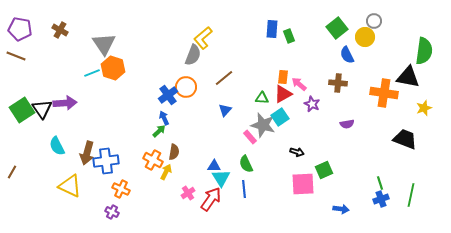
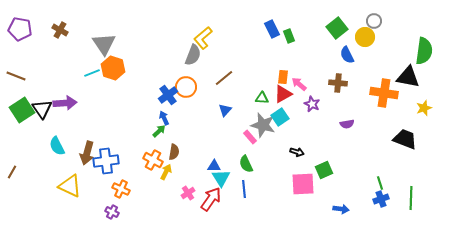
blue rectangle at (272, 29): rotated 30 degrees counterclockwise
brown line at (16, 56): moved 20 px down
green line at (411, 195): moved 3 px down; rotated 10 degrees counterclockwise
